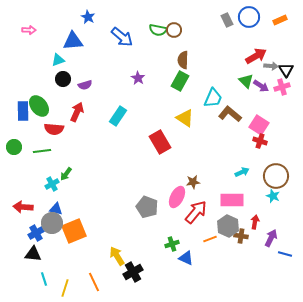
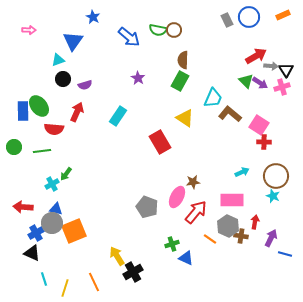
blue star at (88, 17): moved 5 px right
orange rectangle at (280, 20): moved 3 px right, 5 px up
blue arrow at (122, 37): moved 7 px right
blue triangle at (73, 41): rotated 50 degrees counterclockwise
purple arrow at (261, 86): moved 1 px left, 3 px up
red cross at (260, 141): moved 4 px right, 1 px down; rotated 16 degrees counterclockwise
orange line at (210, 239): rotated 56 degrees clockwise
black triangle at (33, 254): moved 1 px left, 1 px up; rotated 18 degrees clockwise
